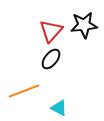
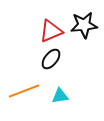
red triangle: rotated 25 degrees clockwise
cyan triangle: moved 1 px right, 12 px up; rotated 36 degrees counterclockwise
